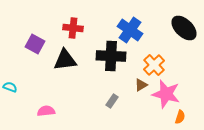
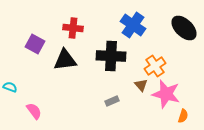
blue cross: moved 3 px right, 5 px up
orange cross: moved 1 px right, 1 px down; rotated 10 degrees clockwise
brown triangle: rotated 40 degrees counterclockwise
gray rectangle: rotated 32 degrees clockwise
pink semicircle: moved 12 px left; rotated 60 degrees clockwise
orange semicircle: moved 3 px right, 1 px up
